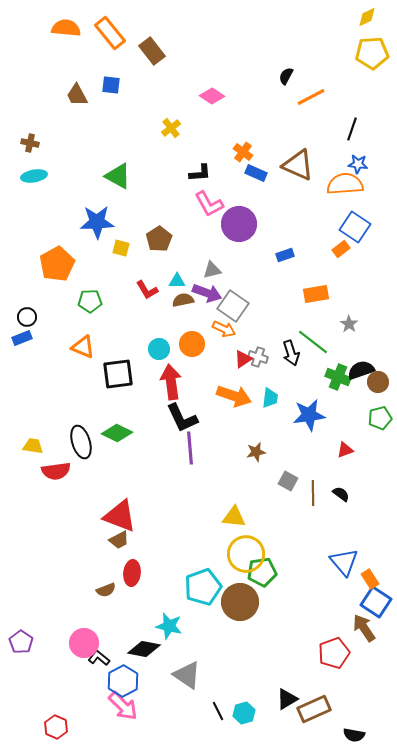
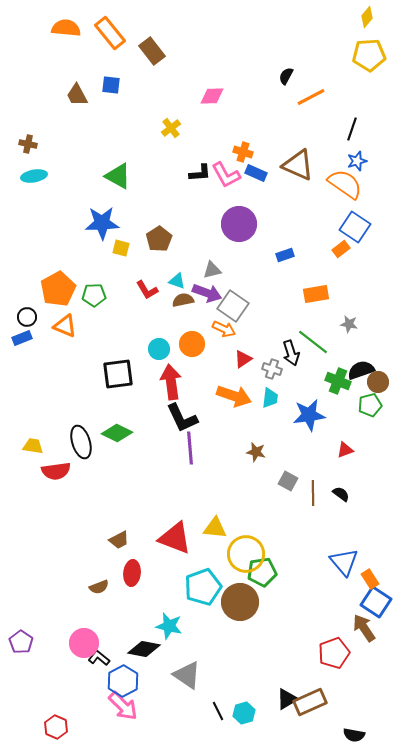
yellow diamond at (367, 17): rotated 25 degrees counterclockwise
yellow pentagon at (372, 53): moved 3 px left, 2 px down
pink diamond at (212, 96): rotated 35 degrees counterclockwise
brown cross at (30, 143): moved 2 px left, 1 px down
orange cross at (243, 152): rotated 18 degrees counterclockwise
blue star at (358, 164): moved 1 px left, 3 px up; rotated 24 degrees counterclockwise
orange semicircle at (345, 184): rotated 39 degrees clockwise
pink L-shape at (209, 204): moved 17 px right, 29 px up
blue star at (97, 222): moved 5 px right, 1 px down
orange pentagon at (57, 264): moved 1 px right, 25 px down
cyan triangle at (177, 281): rotated 18 degrees clockwise
green pentagon at (90, 301): moved 4 px right, 6 px up
gray star at (349, 324): rotated 24 degrees counterclockwise
orange triangle at (83, 347): moved 18 px left, 21 px up
gray cross at (258, 357): moved 14 px right, 12 px down
green cross at (338, 377): moved 4 px down
green pentagon at (380, 418): moved 10 px left, 13 px up
brown star at (256, 452): rotated 24 degrees clockwise
red triangle at (120, 516): moved 55 px right, 22 px down
yellow triangle at (234, 517): moved 19 px left, 11 px down
brown semicircle at (106, 590): moved 7 px left, 3 px up
brown rectangle at (314, 709): moved 4 px left, 7 px up
